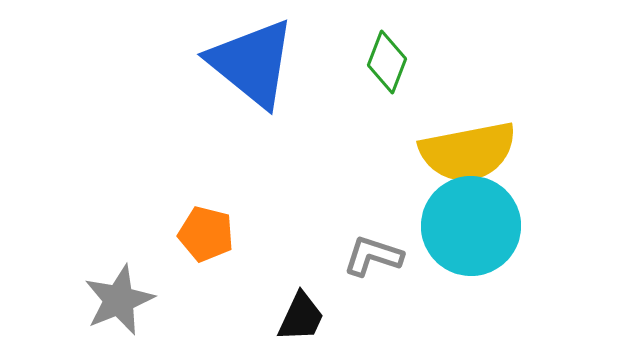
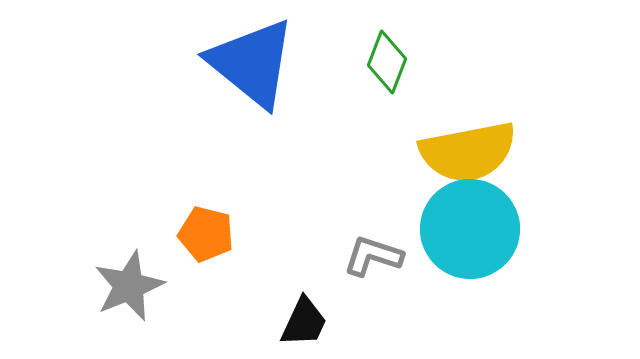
cyan circle: moved 1 px left, 3 px down
gray star: moved 10 px right, 14 px up
black trapezoid: moved 3 px right, 5 px down
